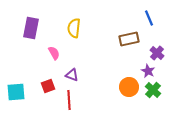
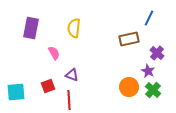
blue line: rotated 49 degrees clockwise
